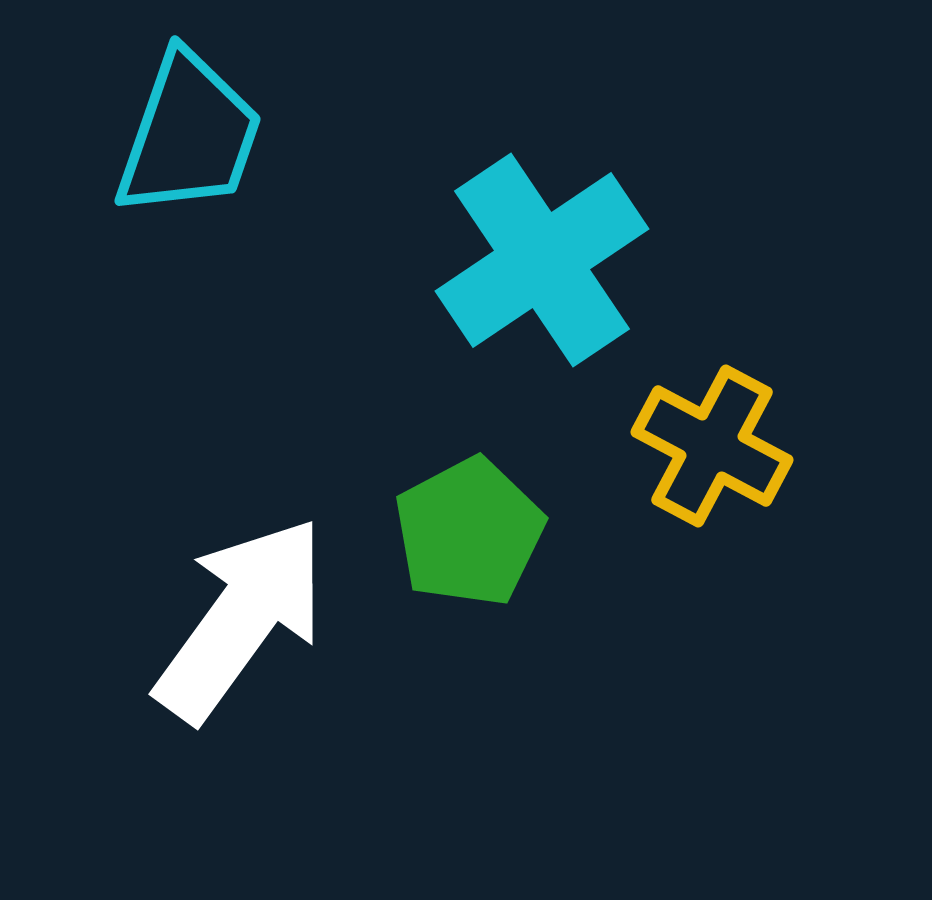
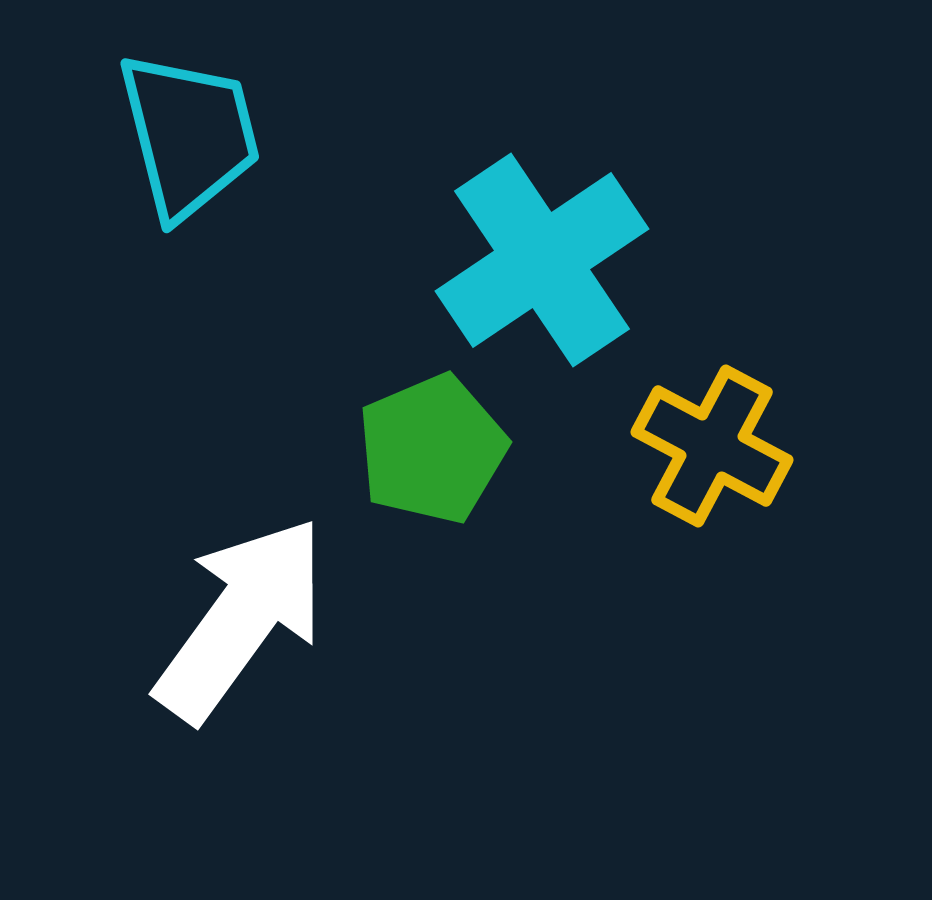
cyan trapezoid: rotated 33 degrees counterclockwise
green pentagon: moved 37 px left, 83 px up; rotated 5 degrees clockwise
